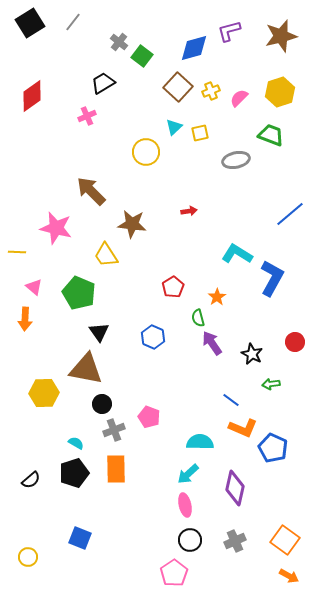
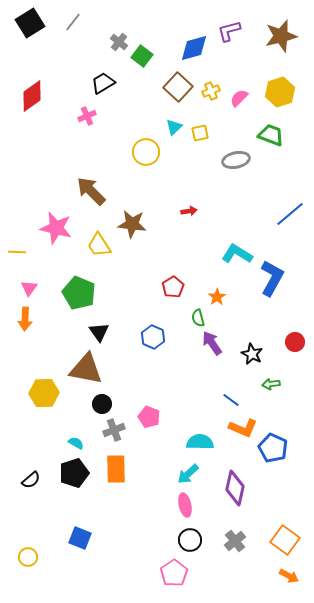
yellow trapezoid at (106, 255): moved 7 px left, 10 px up
pink triangle at (34, 287): moved 5 px left, 1 px down; rotated 24 degrees clockwise
gray cross at (235, 541): rotated 15 degrees counterclockwise
